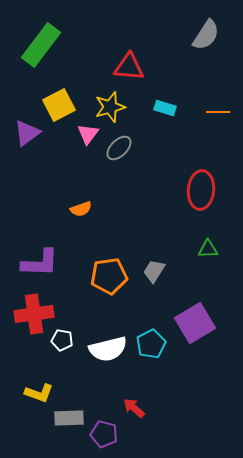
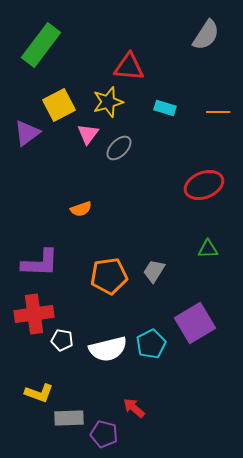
yellow star: moved 2 px left, 5 px up
red ellipse: moved 3 px right, 5 px up; rotated 63 degrees clockwise
